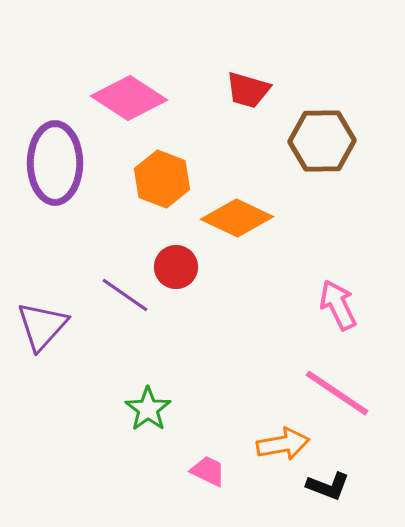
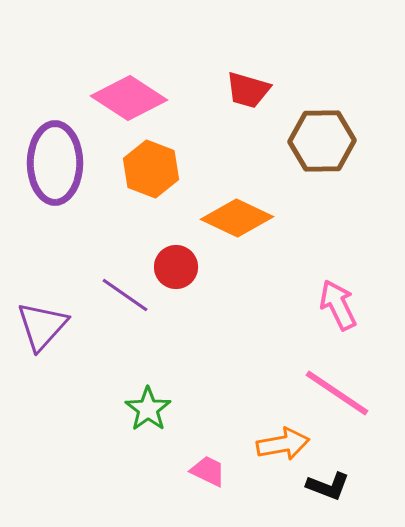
orange hexagon: moved 11 px left, 10 px up
